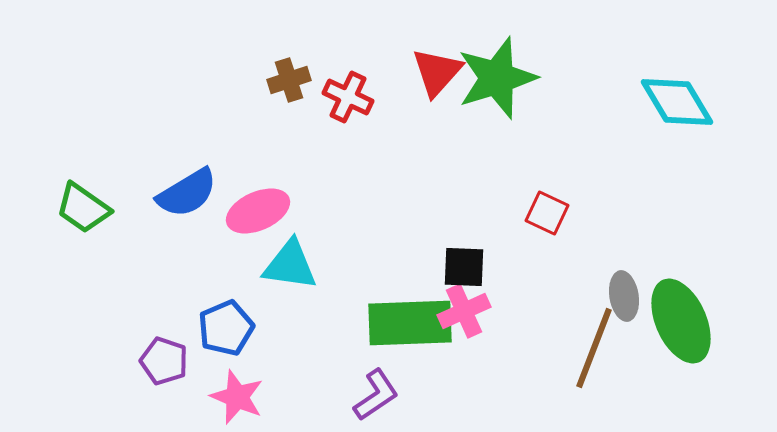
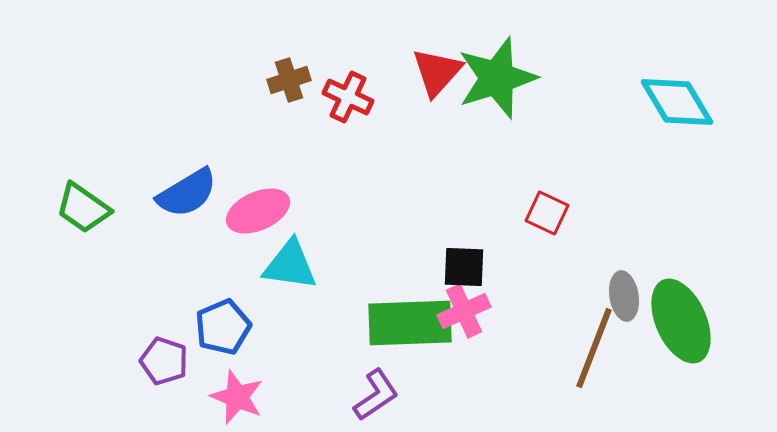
blue pentagon: moved 3 px left, 1 px up
